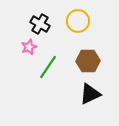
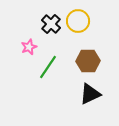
black cross: moved 11 px right; rotated 12 degrees clockwise
